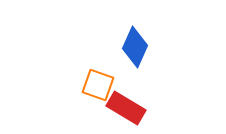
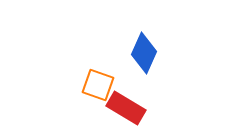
blue diamond: moved 9 px right, 6 px down
